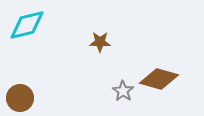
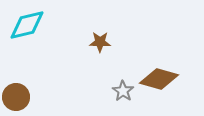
brown circle: moved 4 px left, 1 px up
